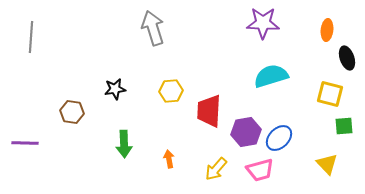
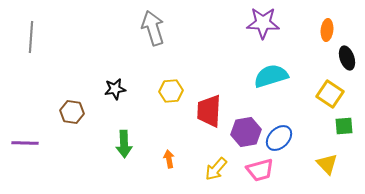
yellow square: rotated 20 degrees clockwise
